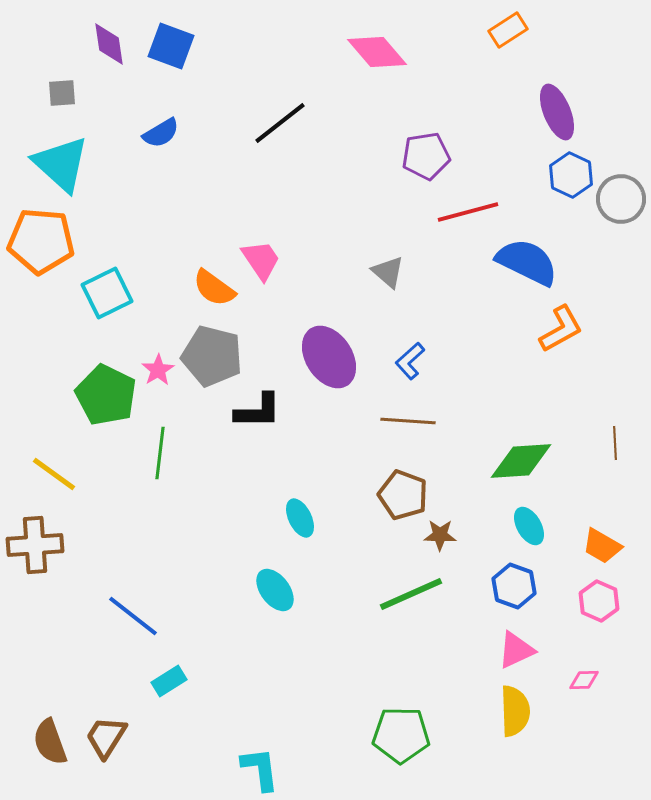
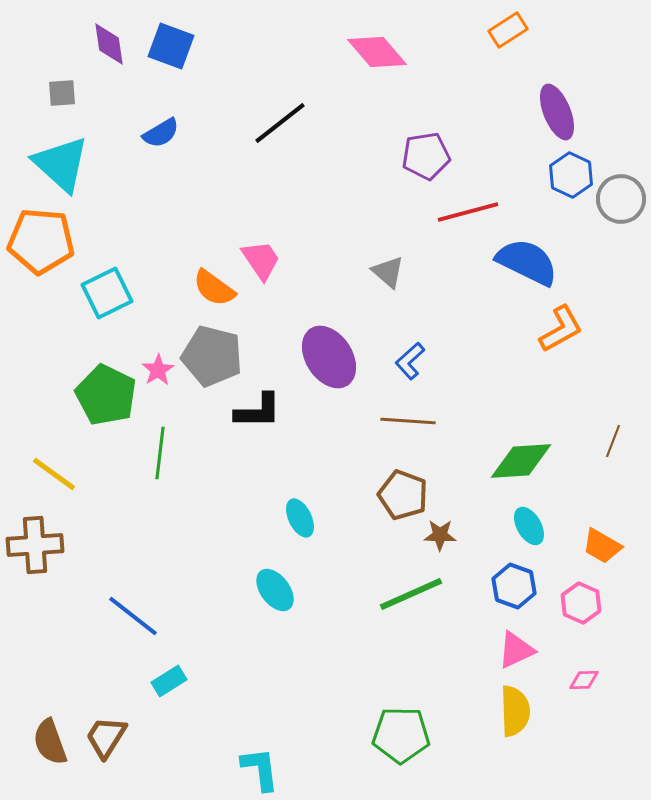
brown line at (615, 443): moved 2 px left, 2 px up; rotated 24 degrees clockwise
pink hexagon at (599, 601): moved 18 px left, 2 px down
